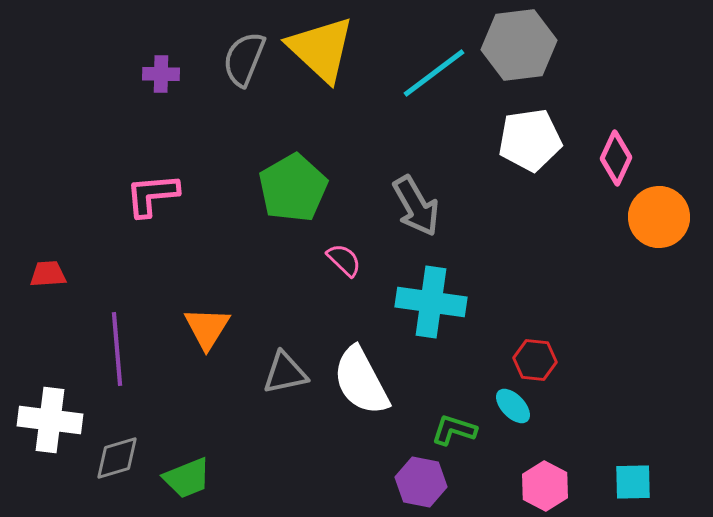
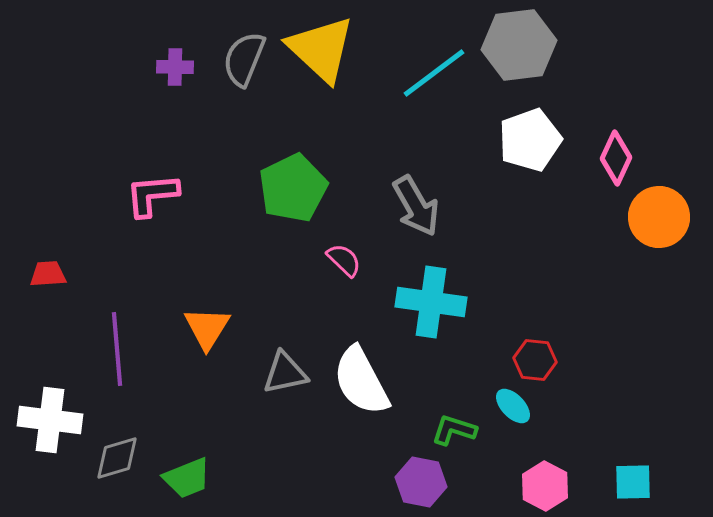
purple cross: moved 14 px right, 7 px up
white pentagon: rotated 12 degrees counterclockwise
green pentagon: rotated 4 degrees clockwise
